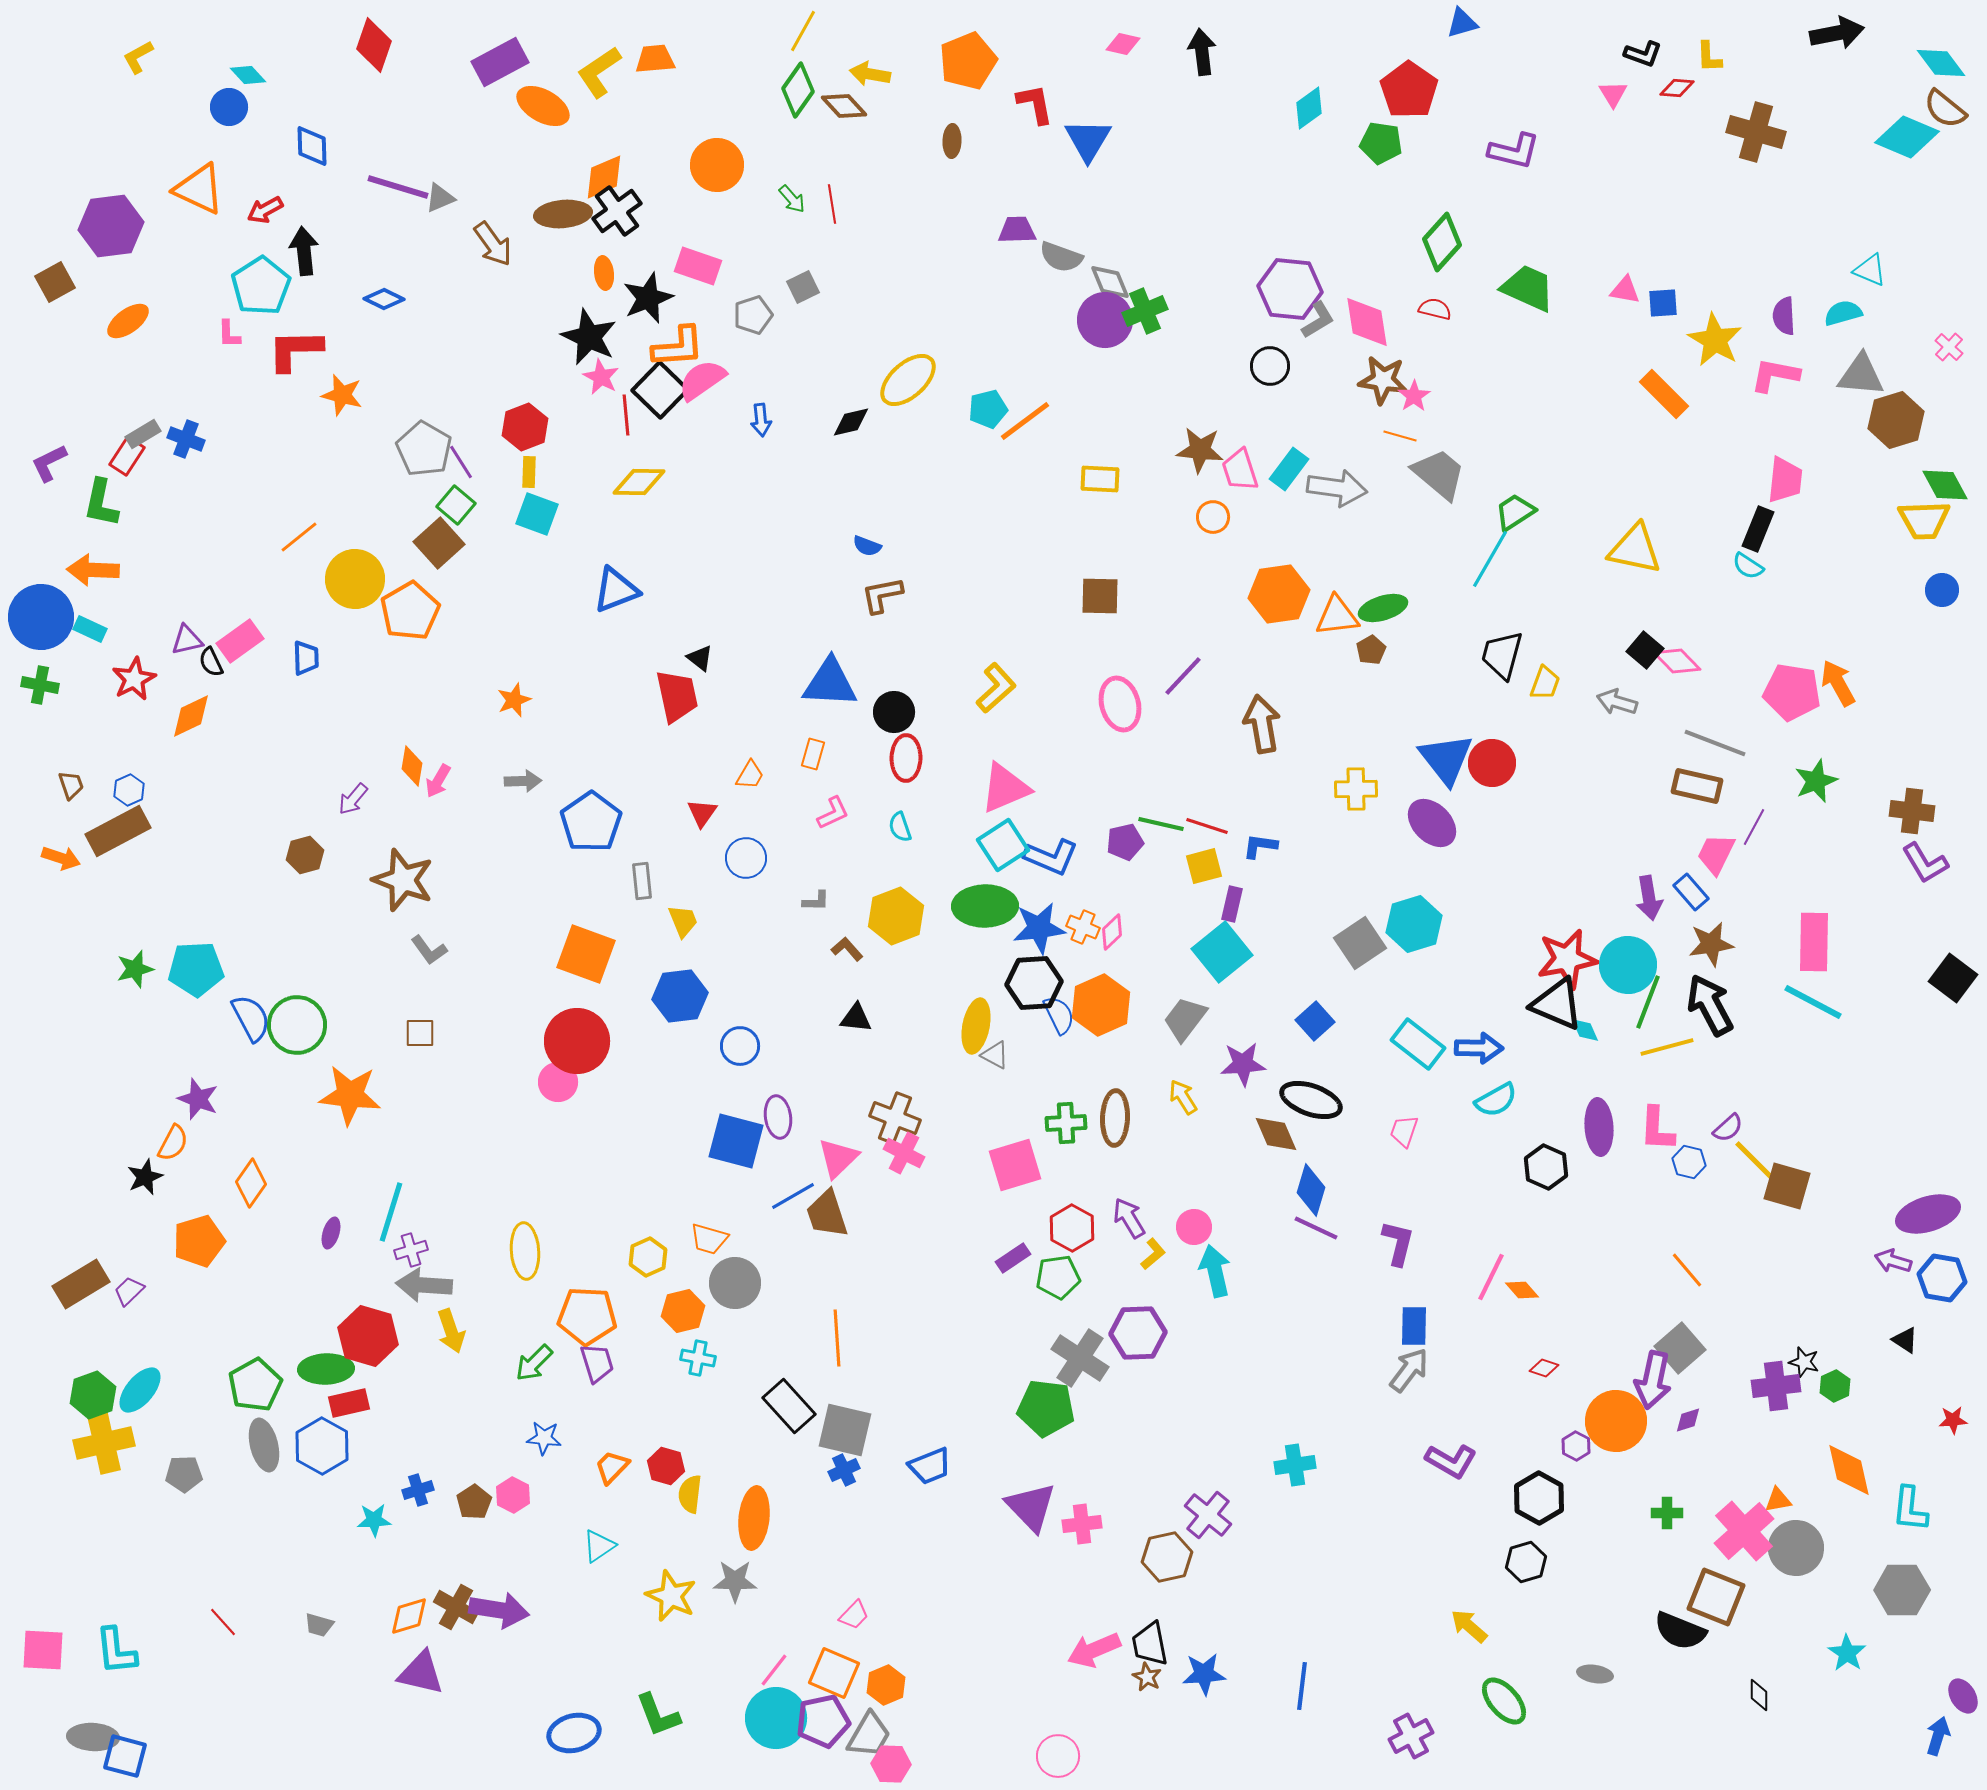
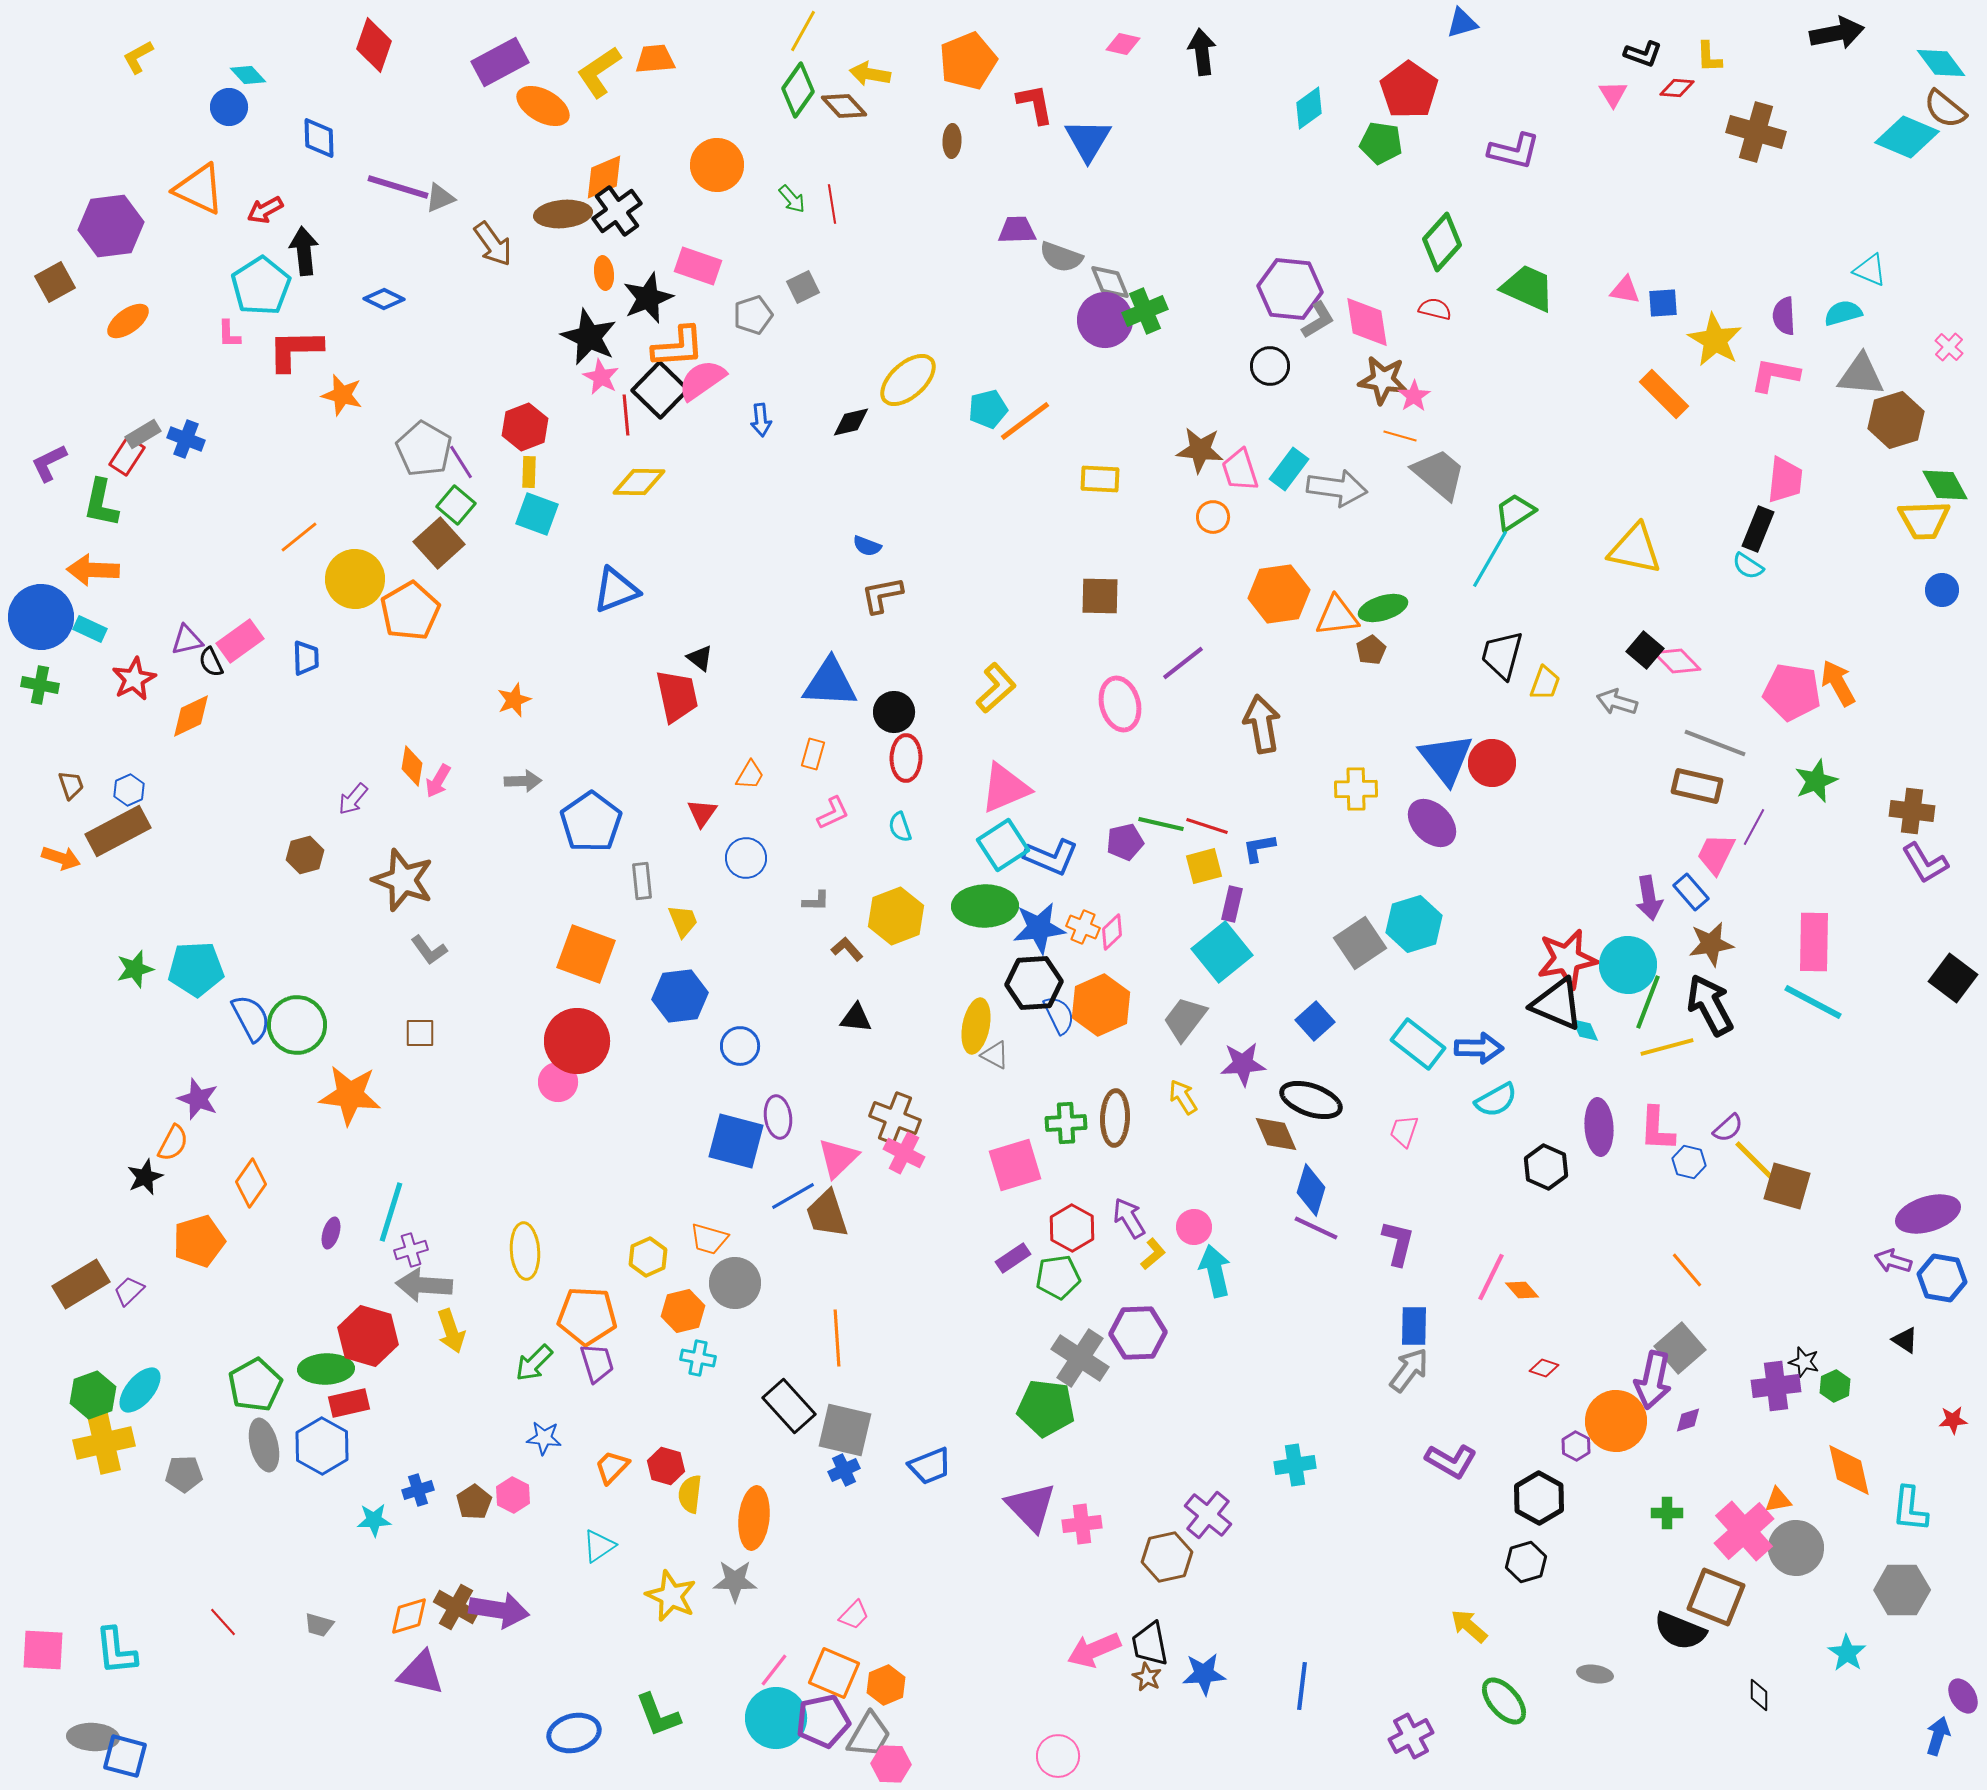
blue diamond at (312, 146): moved 7 px right, 8 px up
purple line at (1183, 676): moved 13 px up; rotated 9 degrees clockwise
blue L-shape at (1260, 846): moved 1 px left, 2 px down; rotated 18 degrees counterclockwise
